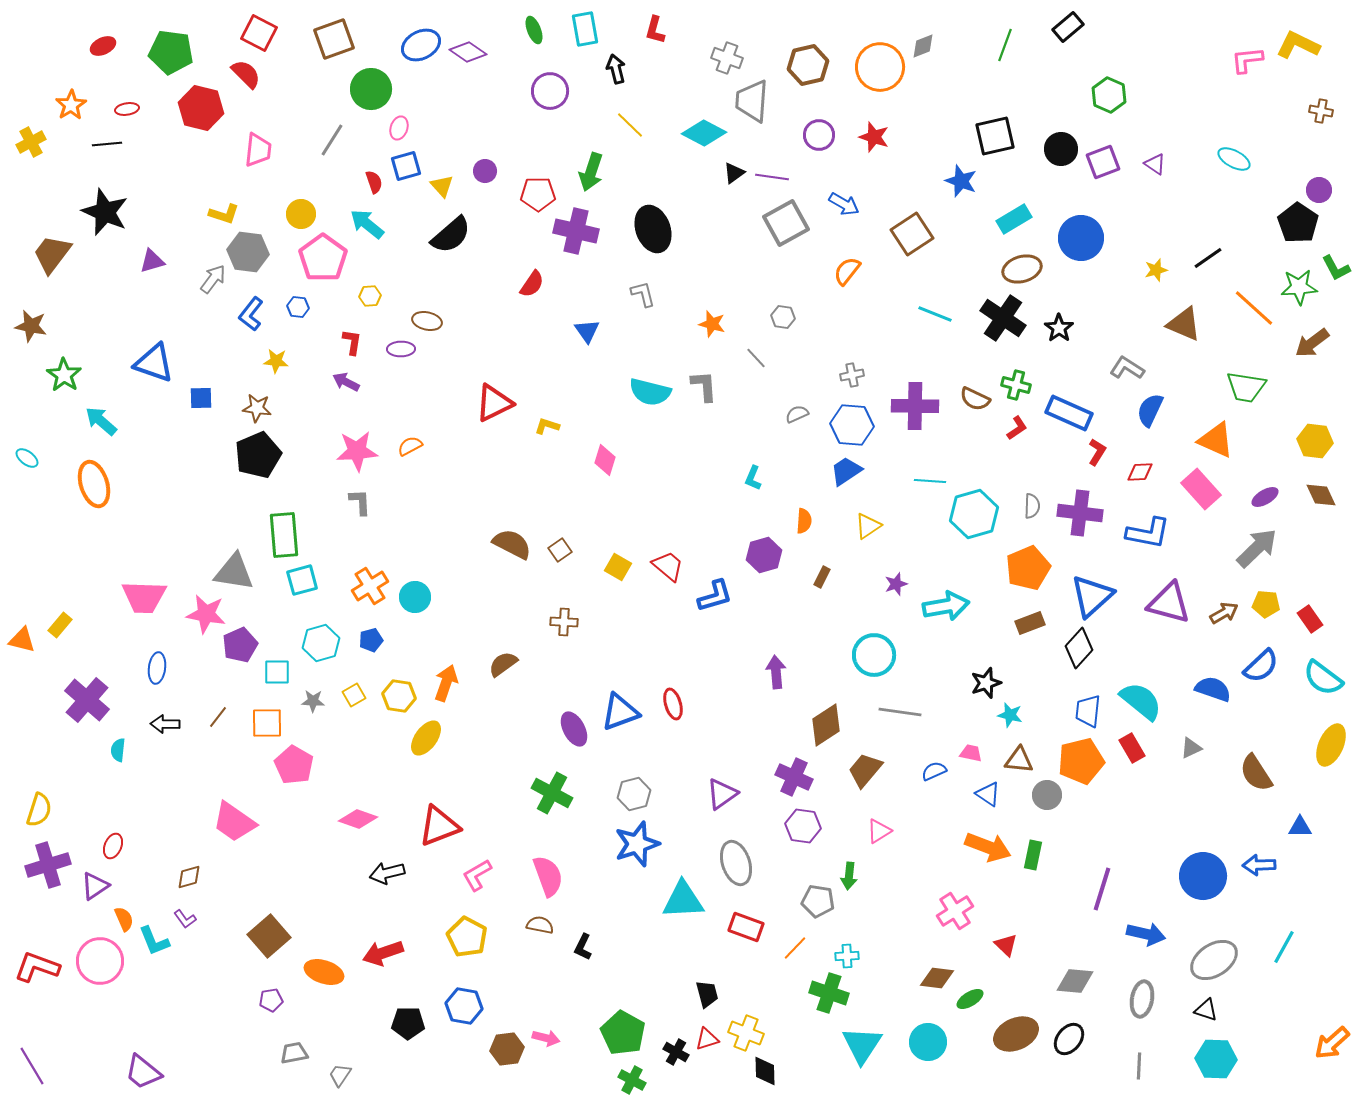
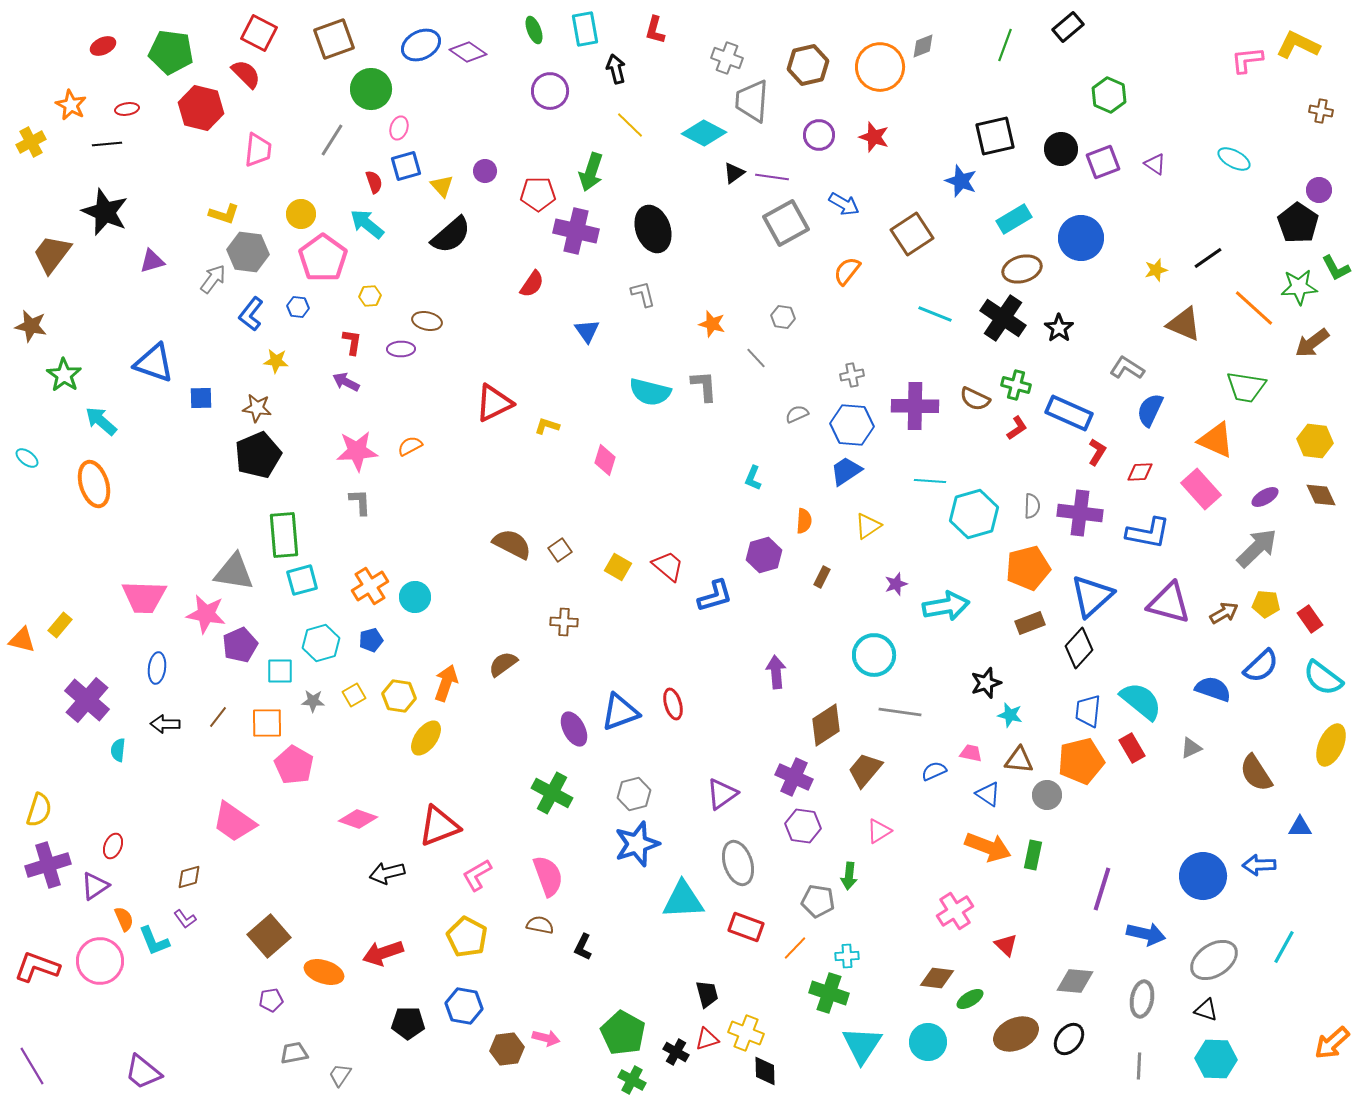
orange star at (71, 105): rotated 12 degrees counterclockwise
orange pentagon at (1028, 568): rotated 9 degrees clockwise
cyan square at (277, 672): moved 3 px right, 1 px up
gray ellipse at (736, 863): moved 2 px right
